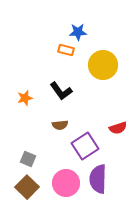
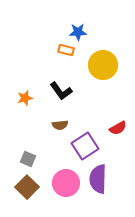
red semicircle: rotated 12 degrees counterclockwise
